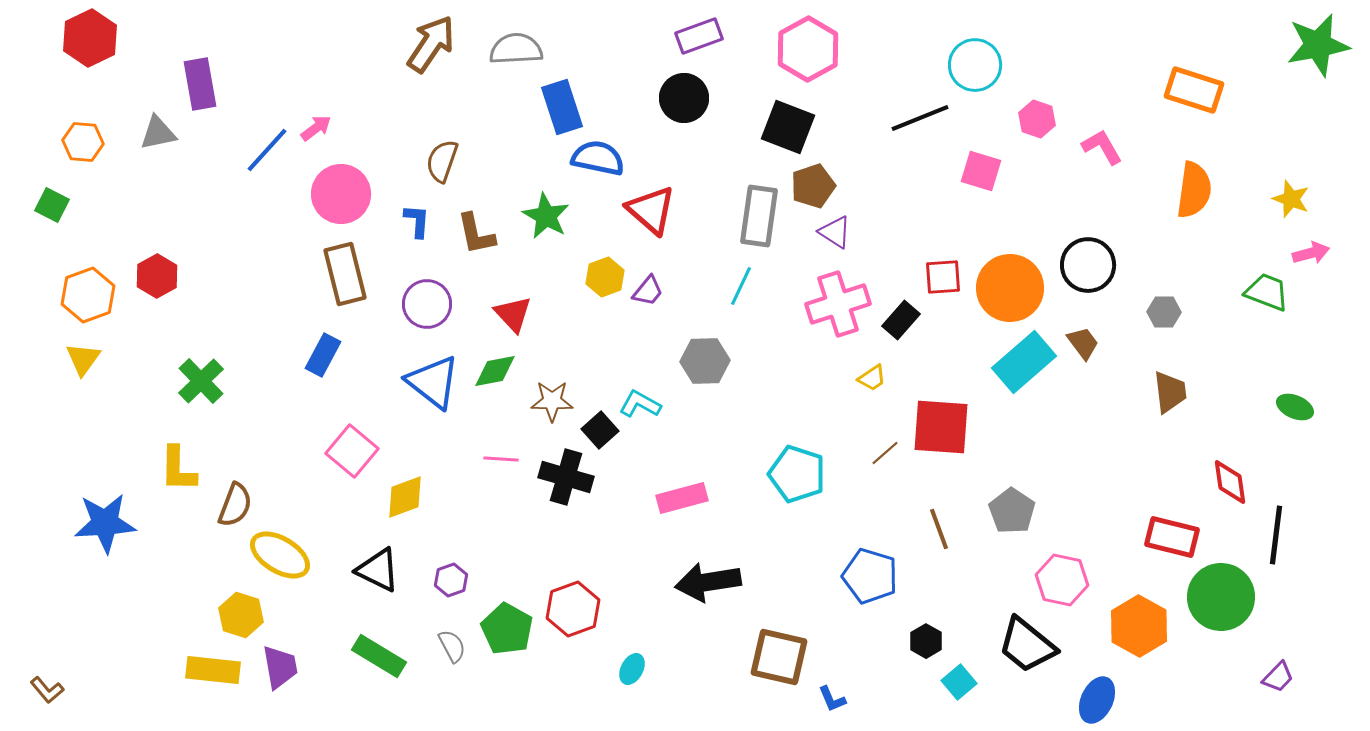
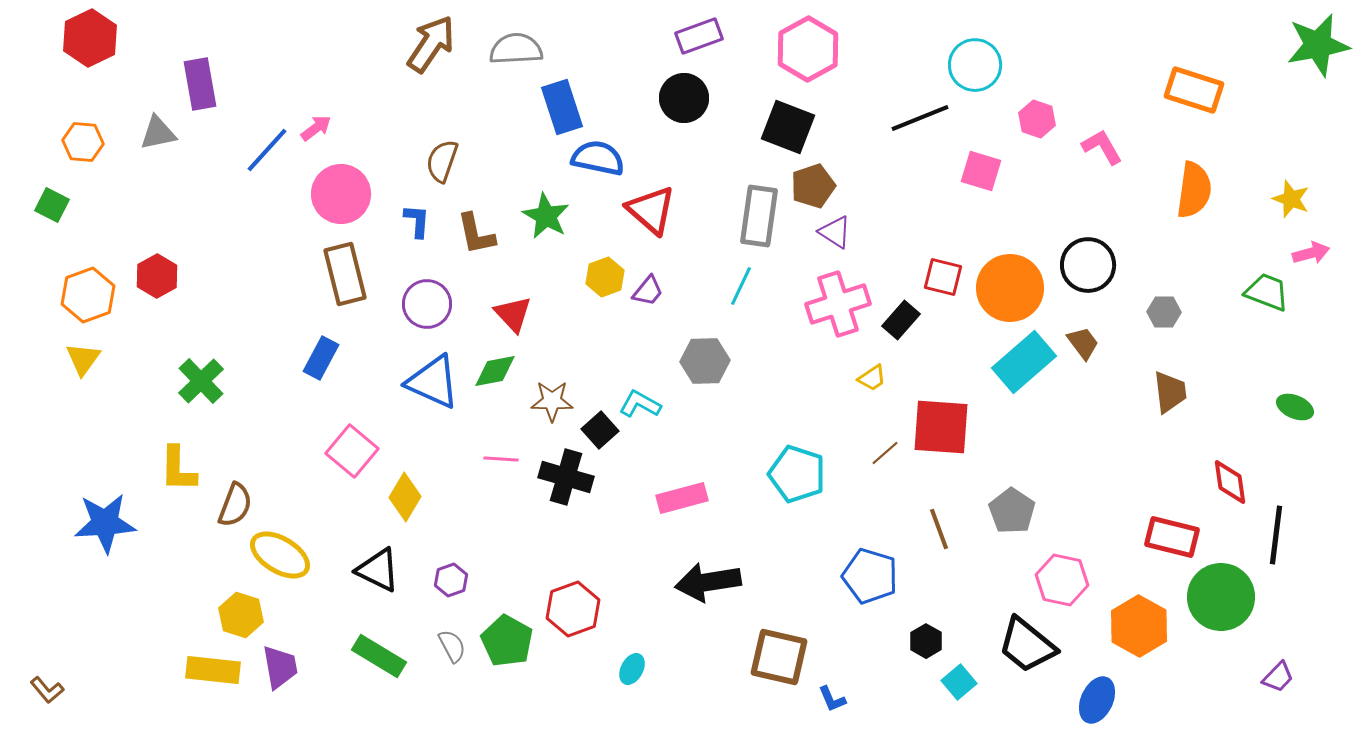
red square at (943, 277): rotated 18 degrees clockwise
blue rectangle at (323, 355): moved 2 px left, 3 px down
blue triangle at (433, 382): rotated 14 degrees counterclockwise
yellow diamond at (405, 497): rotated 39 degrees counterclockwise
green pentagon at (507, 629): moved 12 px down
